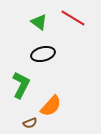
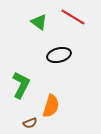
red line: moved 1 px up
black ellipse: moved 16 px right, 1 px down
orange semicircle: rotated 25 degrees counterclockwise
